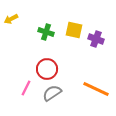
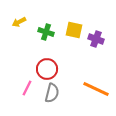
yellow arrow: moved 8 px right, 3 px down
pink line: moved 1 px right
gray semicircle: rotated 138 degrees clockwise
